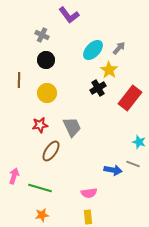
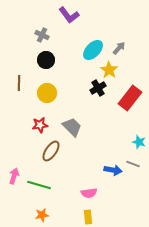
brown line: moved 3 px down
gray trapezoid: rotated 20 degrees counterclockwise
green line: moved 1 px left, 3 px up
